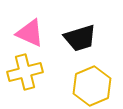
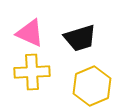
yellow cross: moved 7 px right; rotated 12 degrees clockwise
